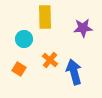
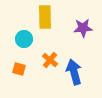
orange square: rotated 16 degrees counterclockwise
